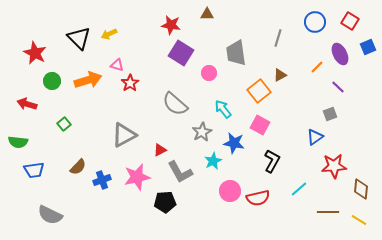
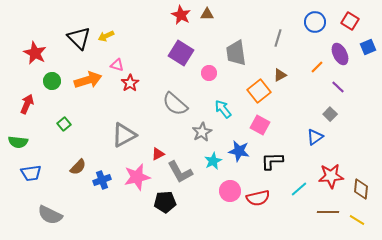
red star at (171, 25): moved 10 px right, 10 px up; rotated 18 degrees clockwise
yellow arrow at (109, 34): moved 3 px left, 2 px down
red arrow at (27, 104): rotated 96 degrees clockwise
gray square at (330, 114): rotated 24 degrees counterclockwise
blue star at (234, 143): moved 5 px right, 8 px down
red triangle at (160, 150): moved 2 px left, 4 px down
black L-shape at (272, 161): rotated 120 degrees counterclockwise
red star at (334, 166): moved 3 px left, 10 px down
blue trapezoid at (34, 170): moved 3 px left, 3 px down
yellow line at (359, 220): moved 2 px left
